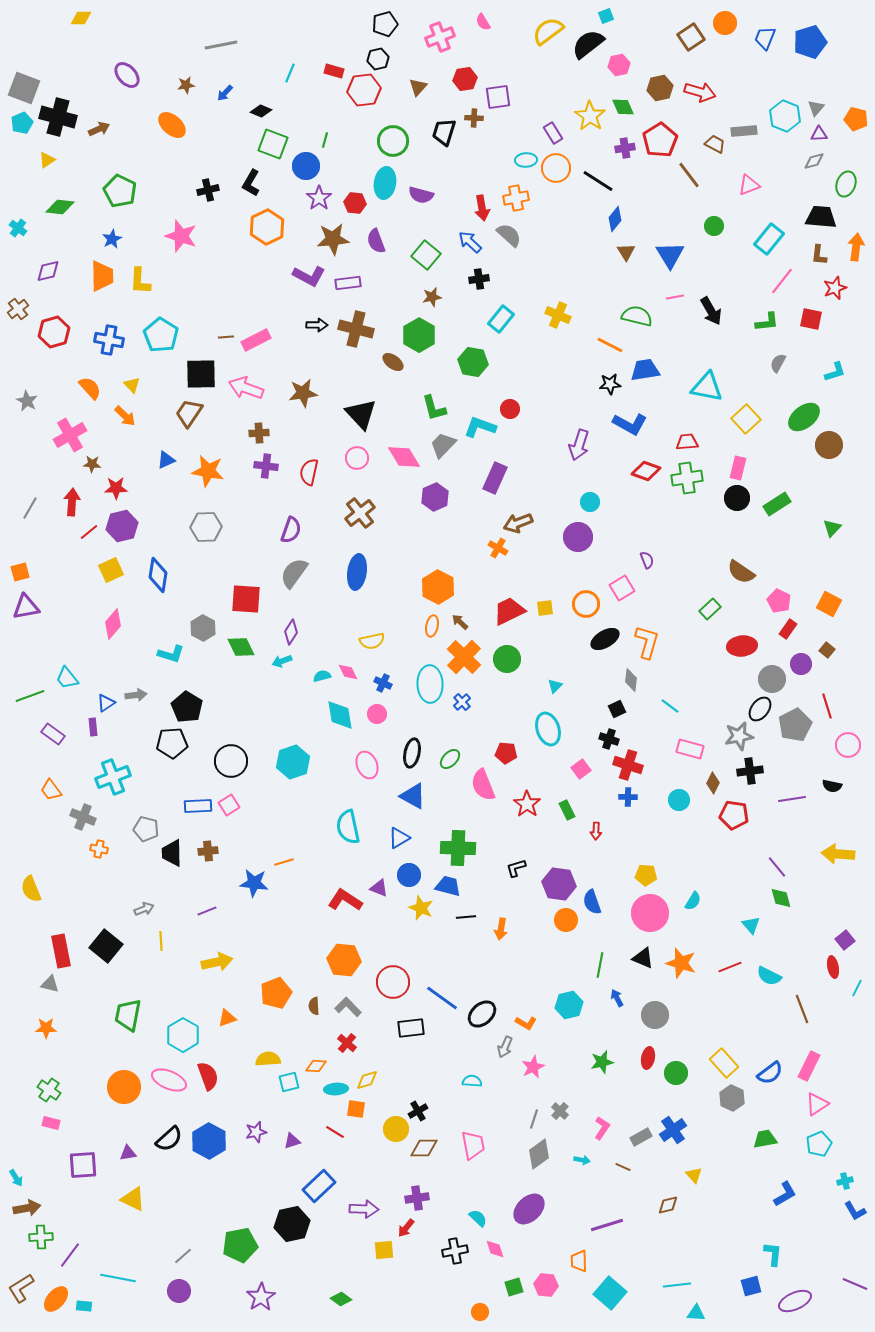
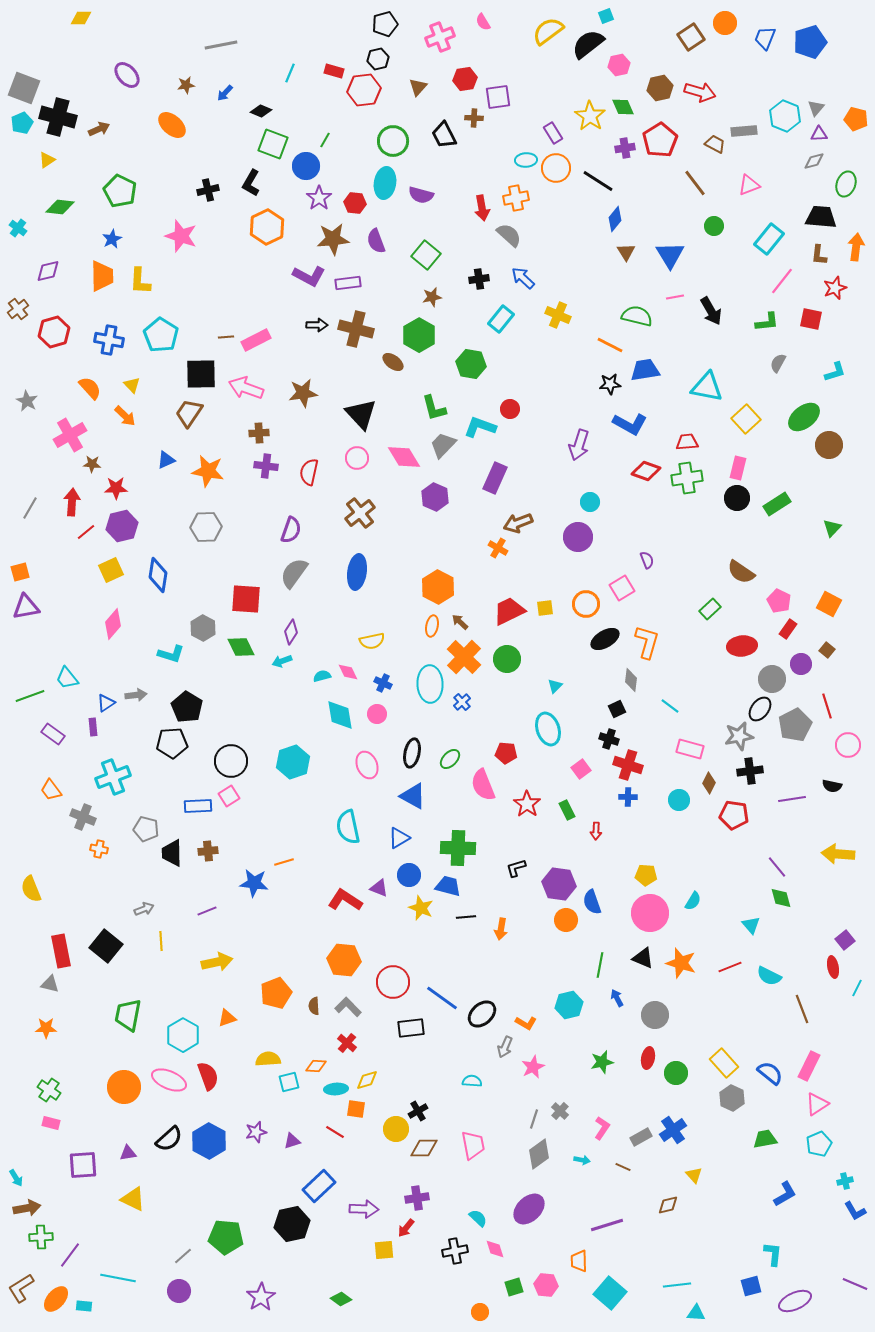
black trapezoid at (444, 132): moved 3 px down; rotated 44 degrees counterclockwise
green line at (325, 140): rotated 14 degrees clockwise
brown line at (689, 175): moved 6 px right, 8 px down
blue arrow at (470, 242): moved 53 px right, 36 px down
green hexagon at (473, 362): moved 2 px left, 2 px down
purple hexagon at (435, 497): rotated 12 degrees counterclockwise
red line at (89, 532): moved 3 px left
brown diamond at (713, 783): moved 4 px left
pink square at (229, 805): moved 9 px up
blue semicircle at (770, 1073): rotated 104 degrees counterclockwise
green pentagon at (240, 1245): moved 14 px left, 8 px up; rotated 16 degrees clockwise
